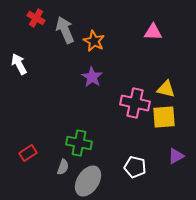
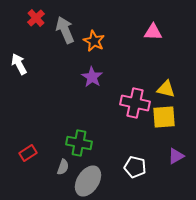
red cross: rotated 18 degrees clockwise
